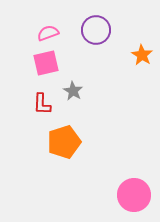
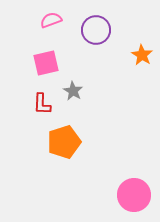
pink semicircle: moved 3 px right, 13 px up
